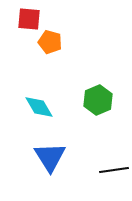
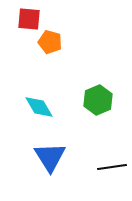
black line: moved 2 px left, 3 px up
